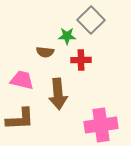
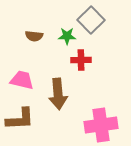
brown semicircle: moved 11 px left, 16 px up
